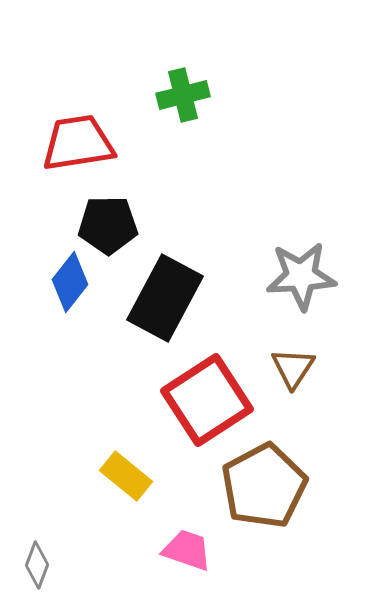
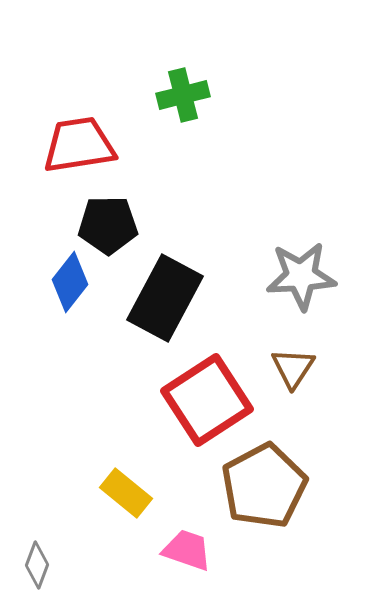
red trapezoid: moved 1 px right, 2 px down
yellow rectangle: moved 17 px down
